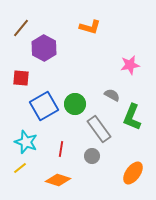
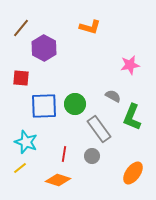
gray semicircle: moved 1 px right, 1 px down
blue square: rotated 28 degrees clockwise
red line: moved 3 px right, 5 px down
